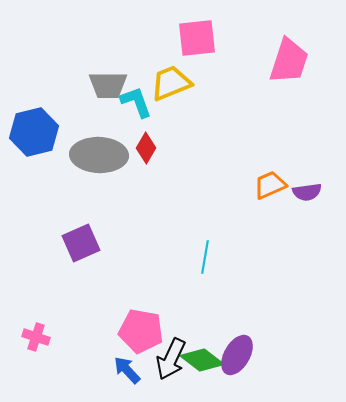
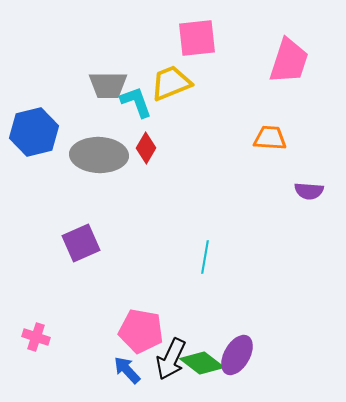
orange trapezoid: moved 47 px up; rotated 28 degrees clockwise
purple semicircle: moved 2 px right, 1 px up; rotated 12 degrees clockwise
green diamond: moved 3 px down
